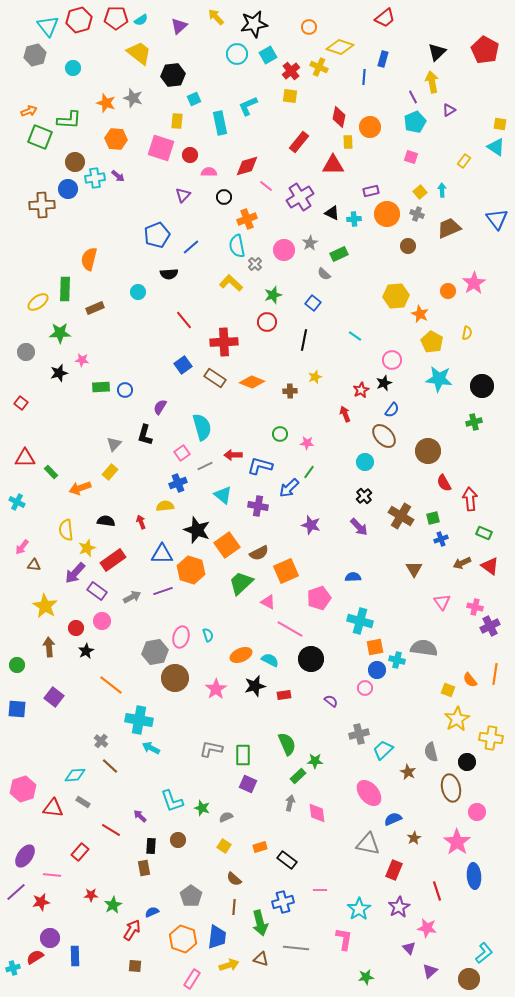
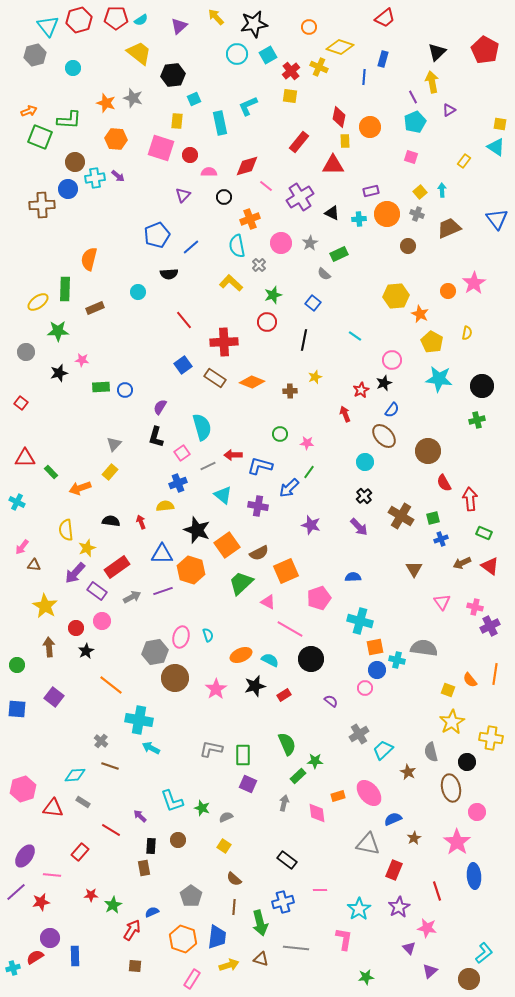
yellow rectangle at (348, 142): moved 3 px left, 1 px up
orange cross at (247, 219): moved 3 px right
cyan cross at (354, 219): moved 5 px right
pink circle at (284, 250): moved 3 px left, 7 px up
gray cross at (255, 264): moved 4 px right, 1 px down
green star at (60, 333): moved 2 px left, 2 px up
green cross at (474, 422): moved 3 px right, 2 px up
black L-shape at (145, 435): moved 11 px right, 2 px down
gray line at (205, 466): moved 3 px right
black semicircle at (106, 521): moved 5 px right
red rectangle at (113, 560): moved 4 px right, 7 px down
red rectangle at (284, 695): rotated 24 degrees counterclockwise
yellow star at (457, 719): moved 5 px left, 3 px down
gray cross at (359, 734): rotated 18 degrees counterclockwise
brown line at (110, 766): rotated 24 degrees counterclockwise
gray arrow at (290, 803): moved 6 px left
orange rectangle at (260, 847): moved 78 px right, 51 px up
